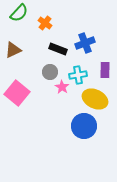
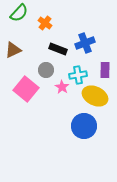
gray circle: moved 4 px left, 2 px up
pink square: moved 9 px right, 4 px up
yellow ellipse: moved 3 px up
